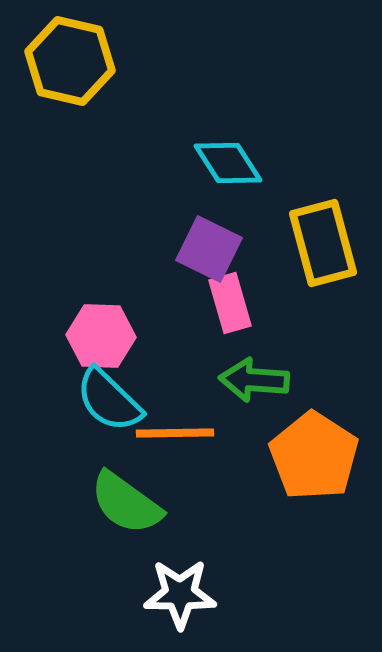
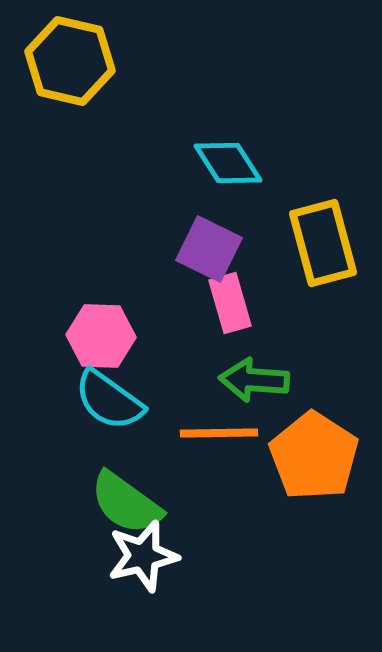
cyan semicircle: rotated 8 degrees counterclockwise
orange line: moved 44 px right
white star: moved 37 px left, 38 px up; rotated 14 degrees counterclockwise
